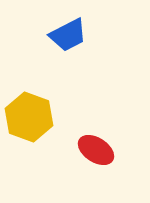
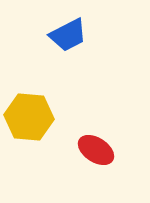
yellow hexagon: rotated 15 degrees counterclockwise
